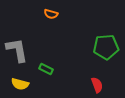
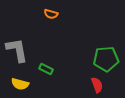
green pentagon: moved 12 px down
